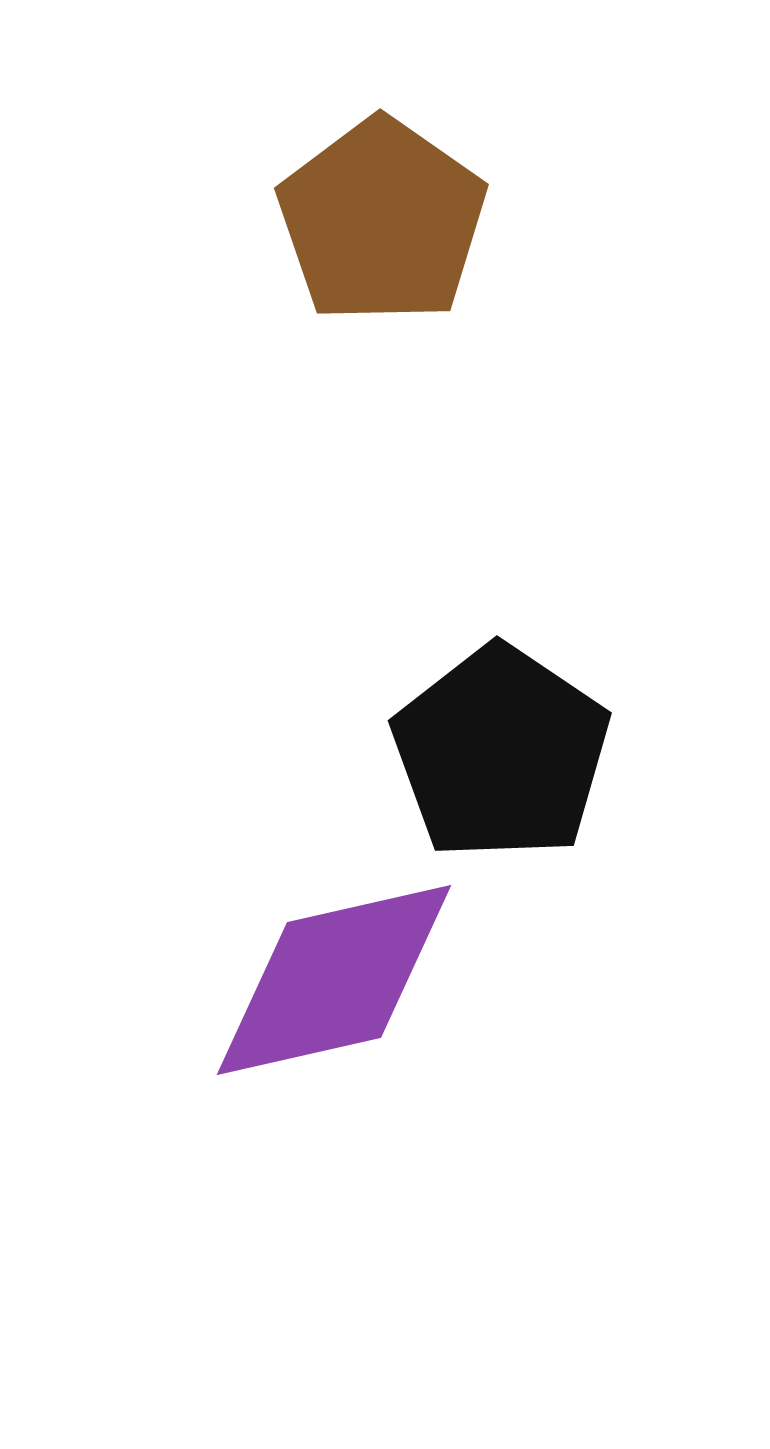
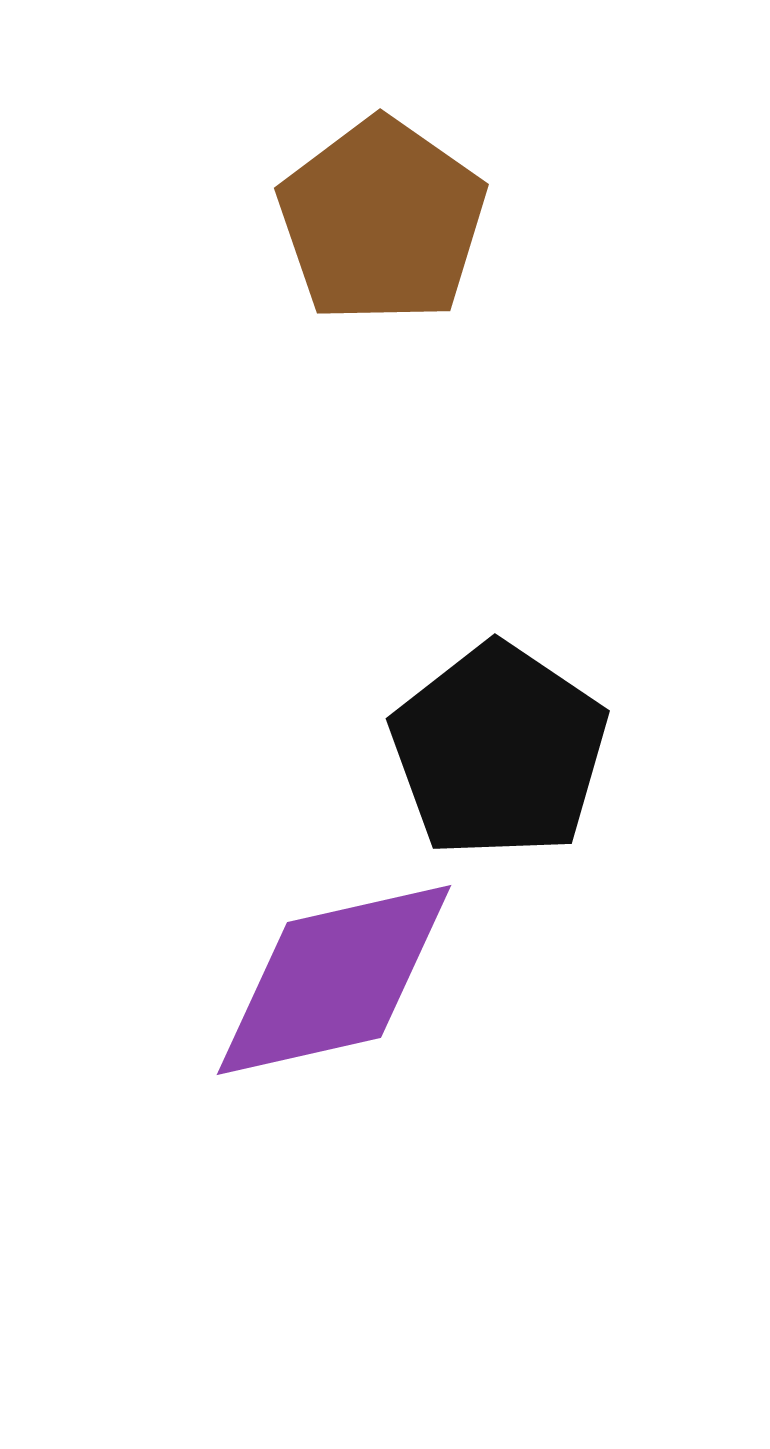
black pentagon: moved 2 px left, 2 px up
